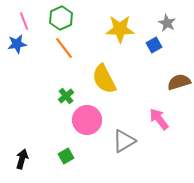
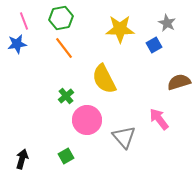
green hexagon: rotated 15 degrees clockwise
gray triangle: moved 4 px up; rotated 40 degrees counterclockwise
